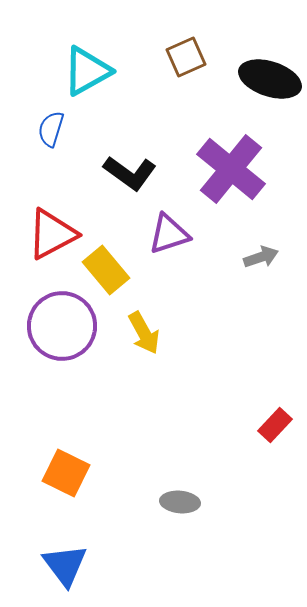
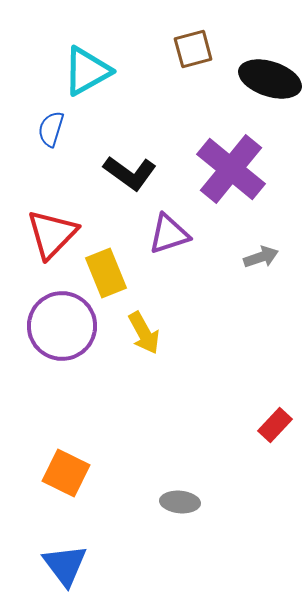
brown square: moved 7 px right, 8 px up; rotated 9 degrees clockwise
red triangle: rotated 18 degrees counterclockwise
yellow rectangle: moved 3 px down; rotated 18 degrees clockwise
